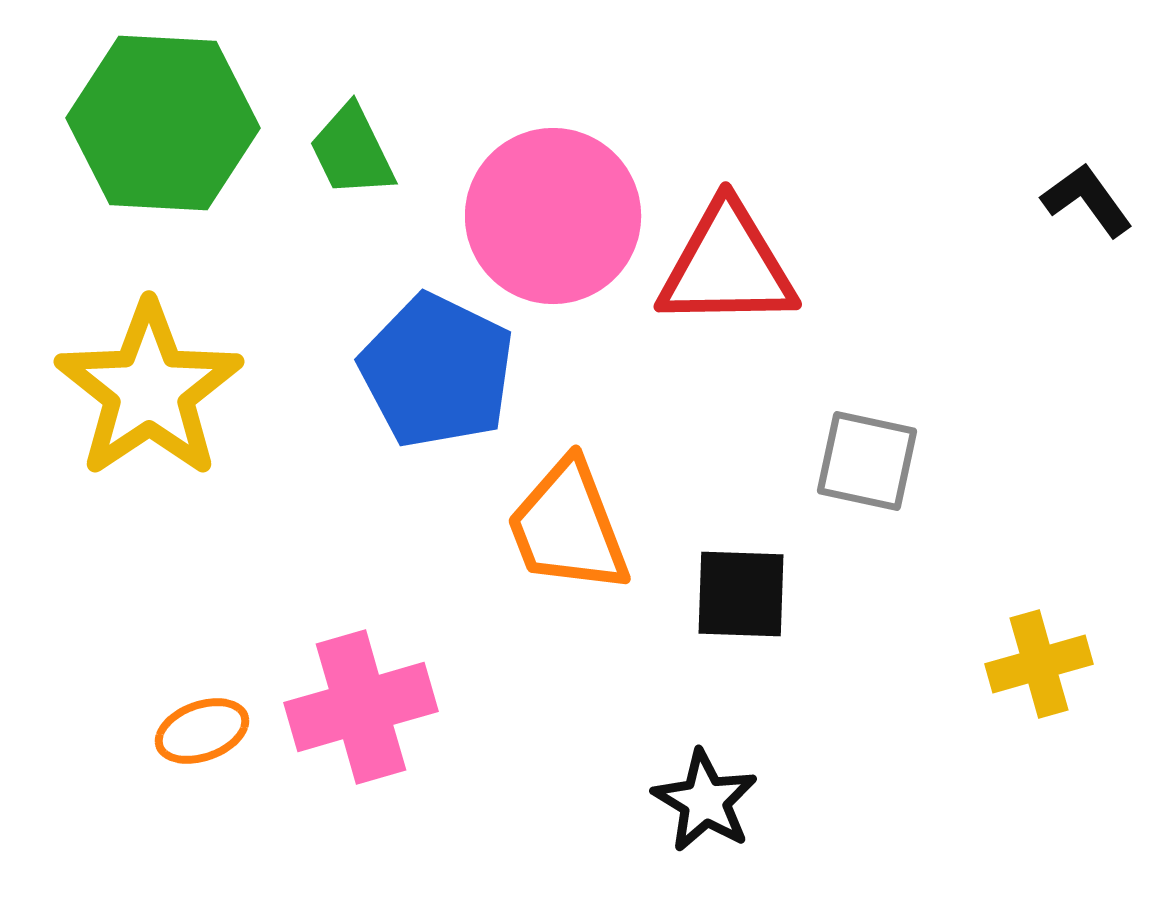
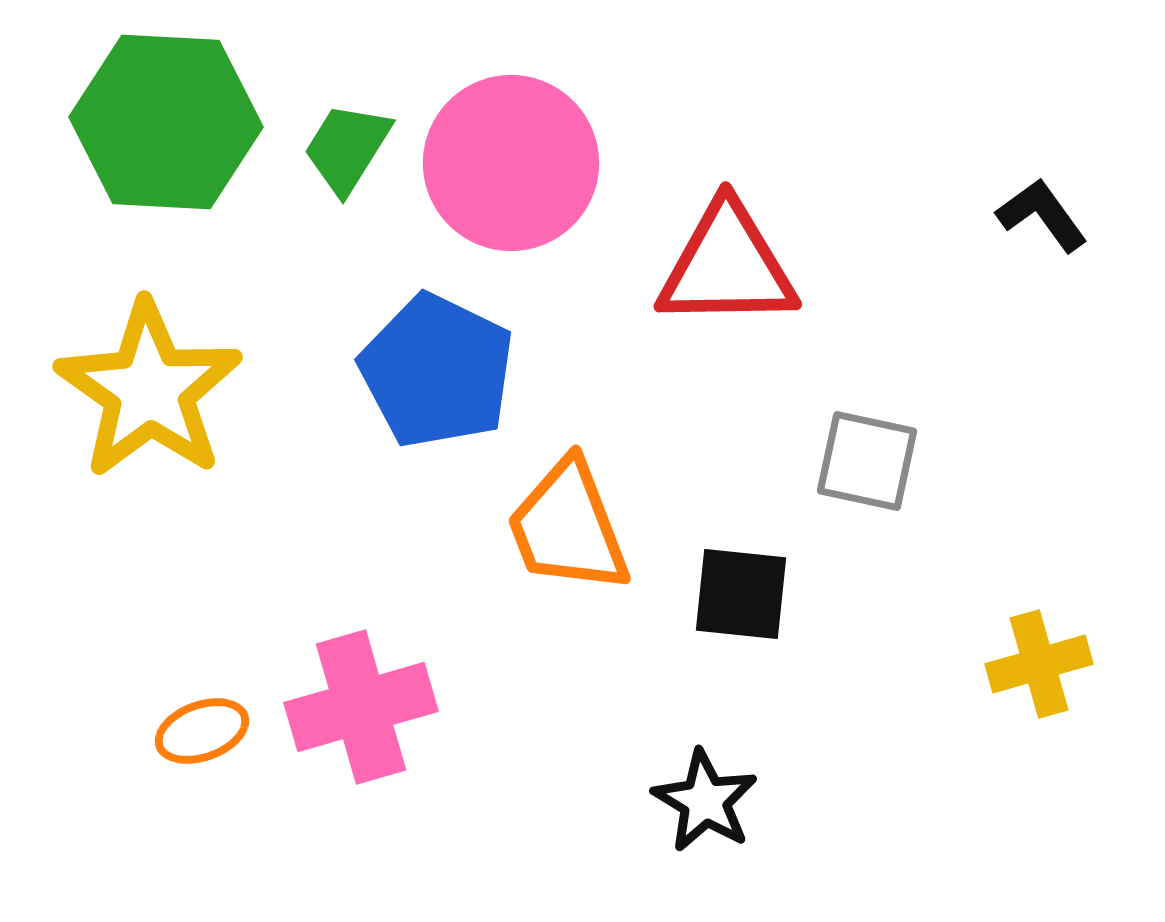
green hexagon: moved 3 px right, 1 px up
green trapezoid: moved 5 px left, 3 px up; rotated 58 degrees clockwise
black L-shape: moved 45 px left, 15 px down
pink circle: moved 42 px left, 53 px up
yellow star: rotated 3 degrees counterclockwise
black square: rotated 4 degrees clockwise
